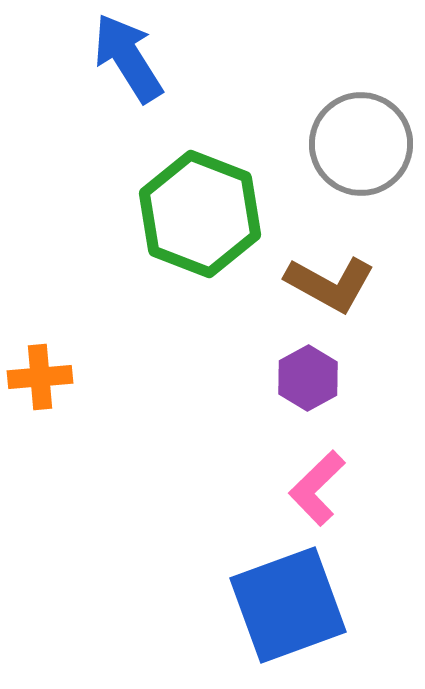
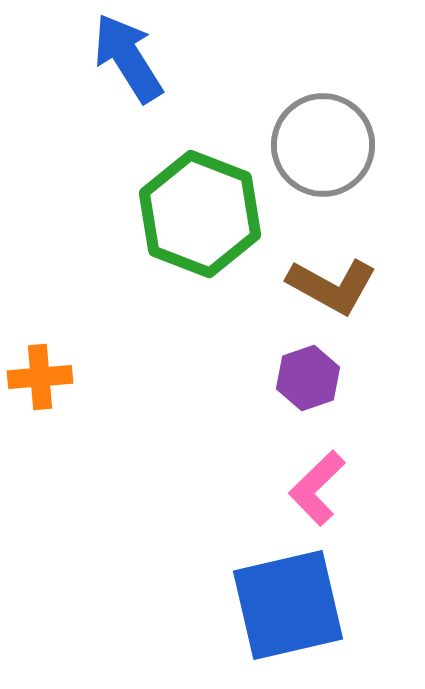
gray circle: moved 38 px left, 1 px down
brown L-shape: moved 2 px right, 2 px down
purple hexagon: rotated 10 degrees clockwise
blue square: rotated 7 degrees clockwise
